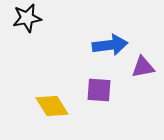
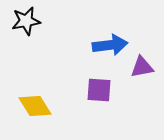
black star: moved 1 px left, 3 px down
purple triangle: moved 1 px left
yellow diamond: moved 17 px left
